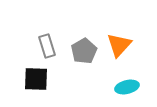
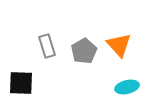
orange triangle: rotated 24 degrees counterclockwise
black square: moved 15 px left, 4 px down
